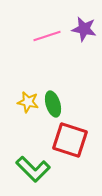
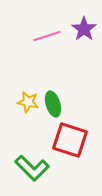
purple star: rotated 25 degrees clockwise
green L-shape: moved 1 px left, 1 px up
